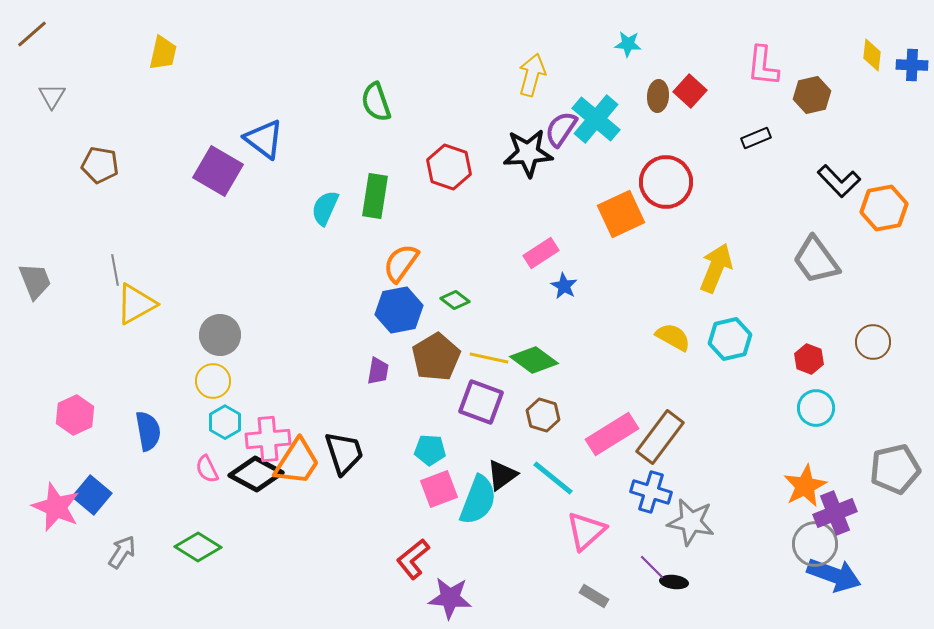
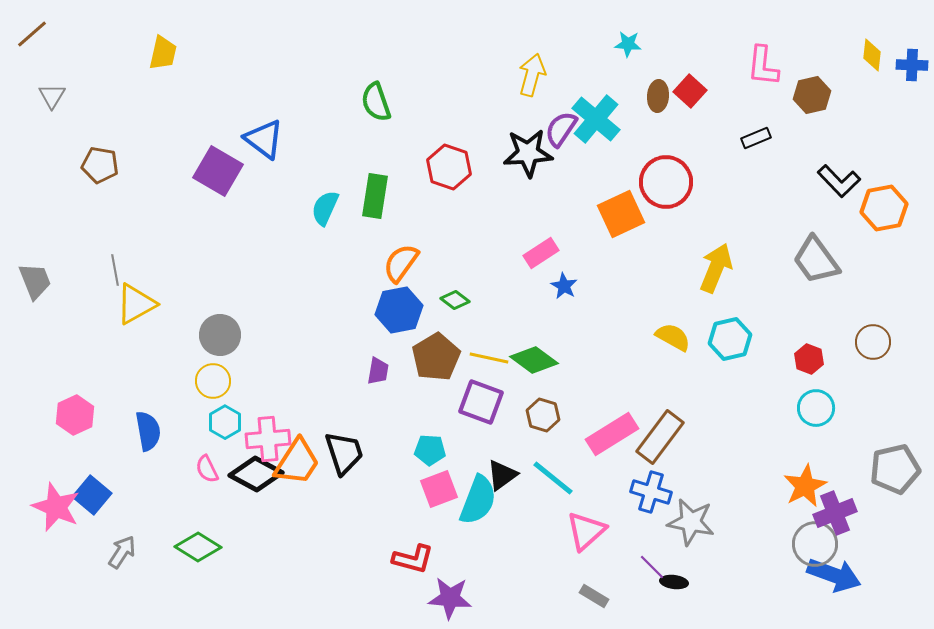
red L-shape at (413, 559): rotated 126 degrees counterclockwise
